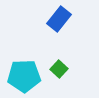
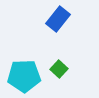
blue rectangle: moved 1 px left
